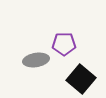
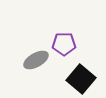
gray ellipse: rotated 20 degrees counterclockwise
